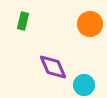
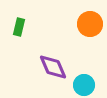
green rectangle: moved 4 px left, 6 px down
